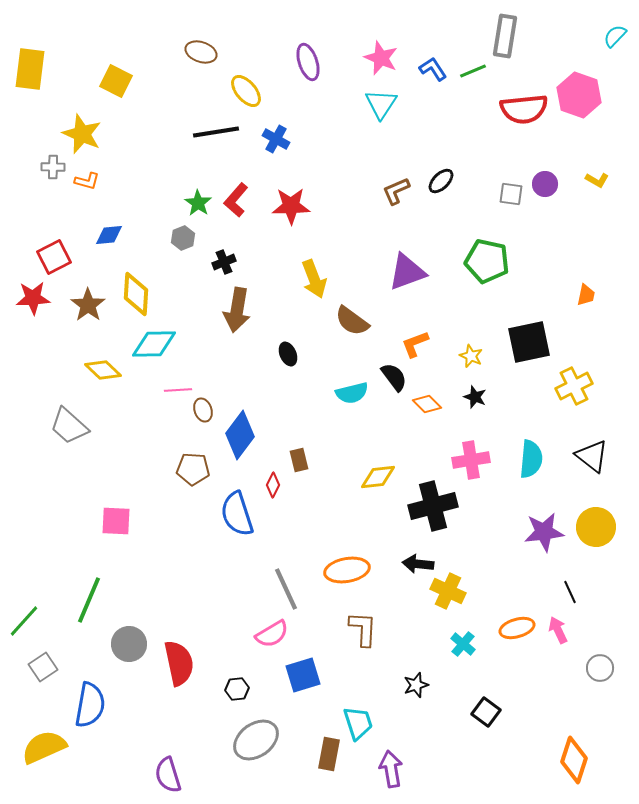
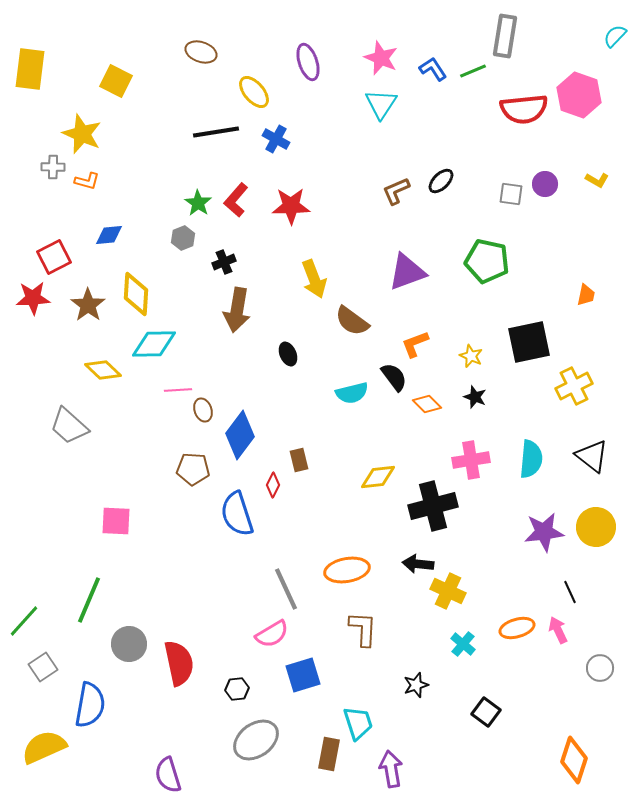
yellow ellipse at (246, 91): moved 8 px right, 1 px down
